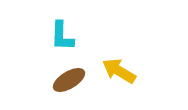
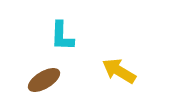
brown ellipse: moved 25 px left
